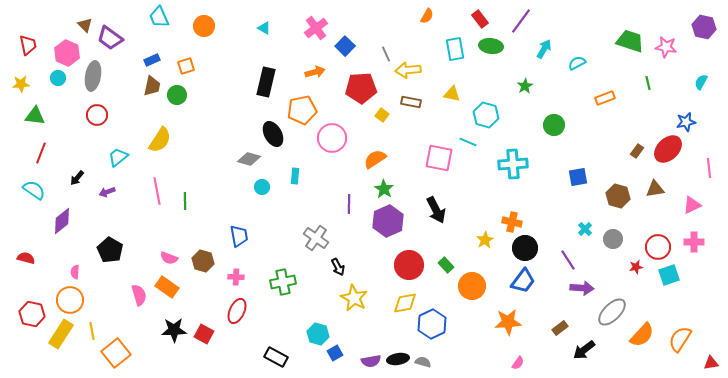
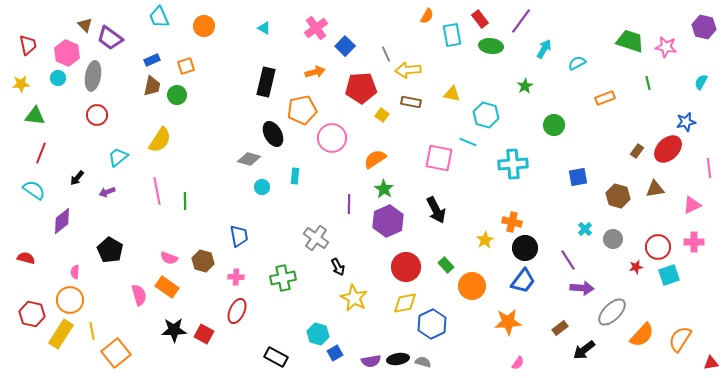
cyan rectangle at (455, 49): moved 3 px left, 14 px up
red circle at (409, 265): moved 3 px left, 2 px down
green cross at (283, 282): moved 4 px up
